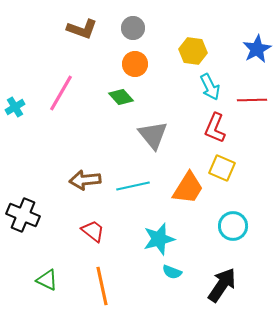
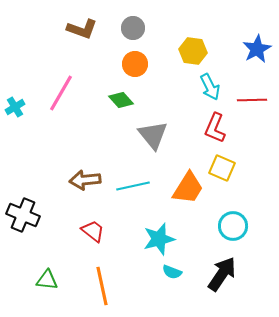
green diamond: moved 3 px down
green triangle: rotated 20 degrees counterclockwise
black arrow: moved 11 px up
